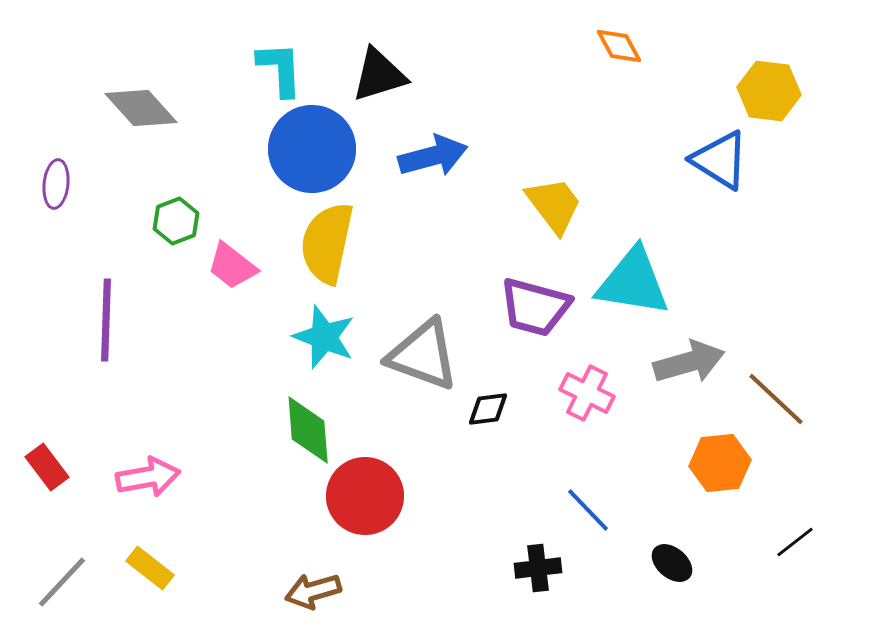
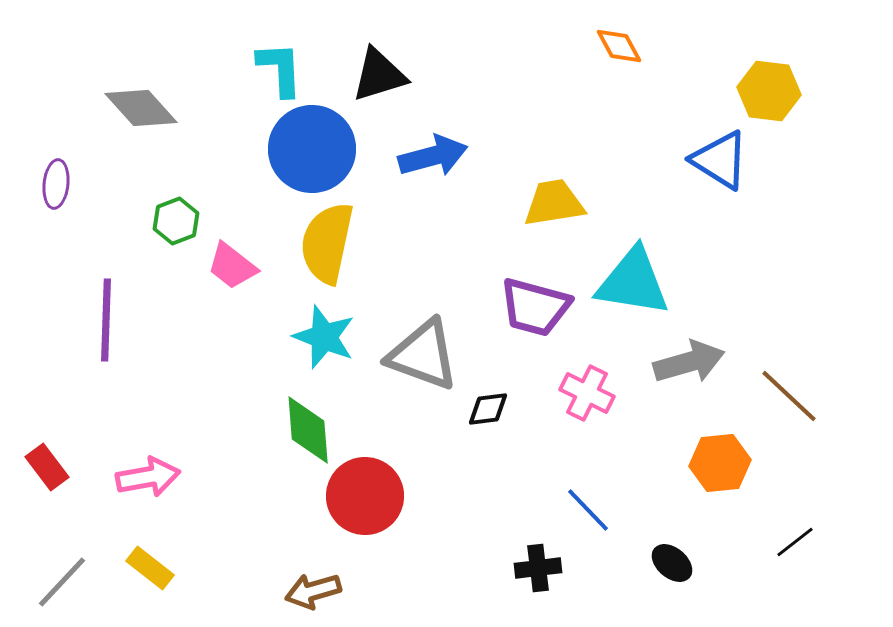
yellow trapezoid: moved 2 px up; rotated 62 degrees counterclockwise
brown line: moved 13 px right, 3 px up
